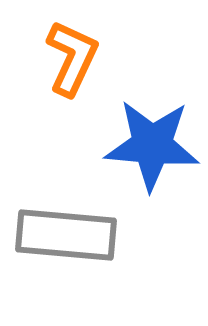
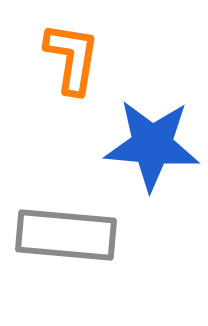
orange L-shape: rotated 16 degrees counterclockwise
